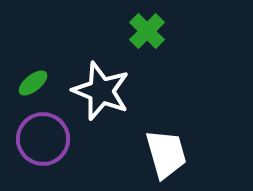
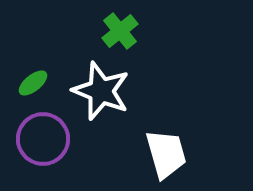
green cross: moved 27 px left; rotated 6 degrees clockwise
